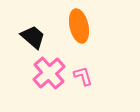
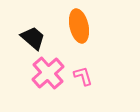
black trapezoid: moved 1 px down
pink cross: moved 1 px left
